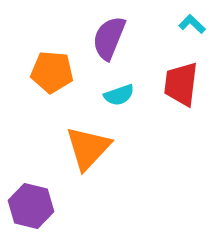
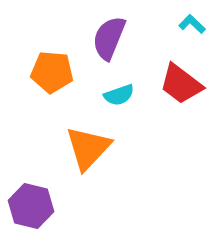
red trapezoid: rotated 60 degrees counterclockwise
